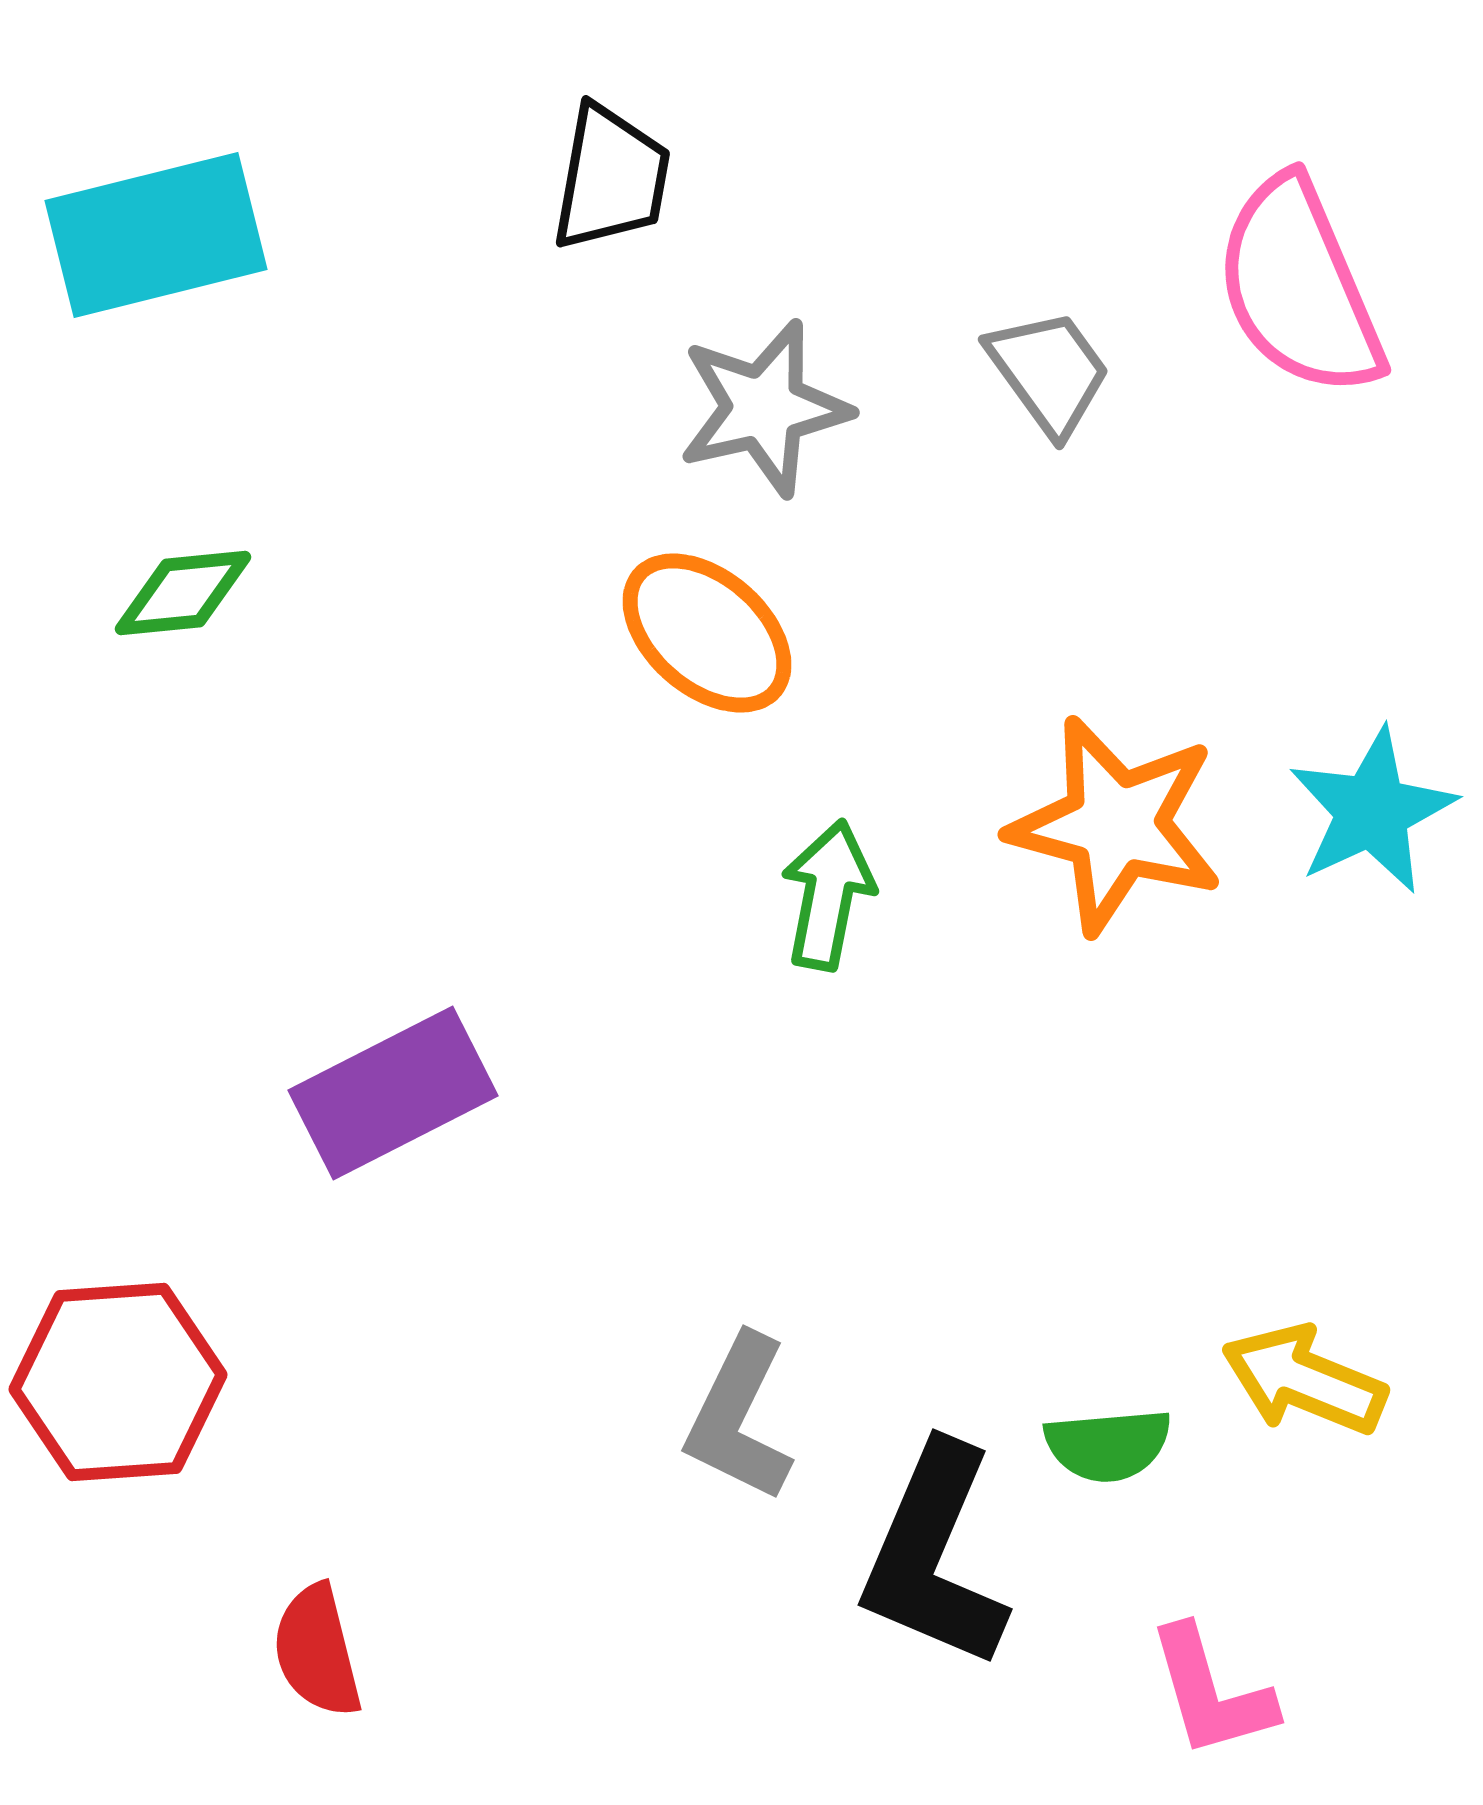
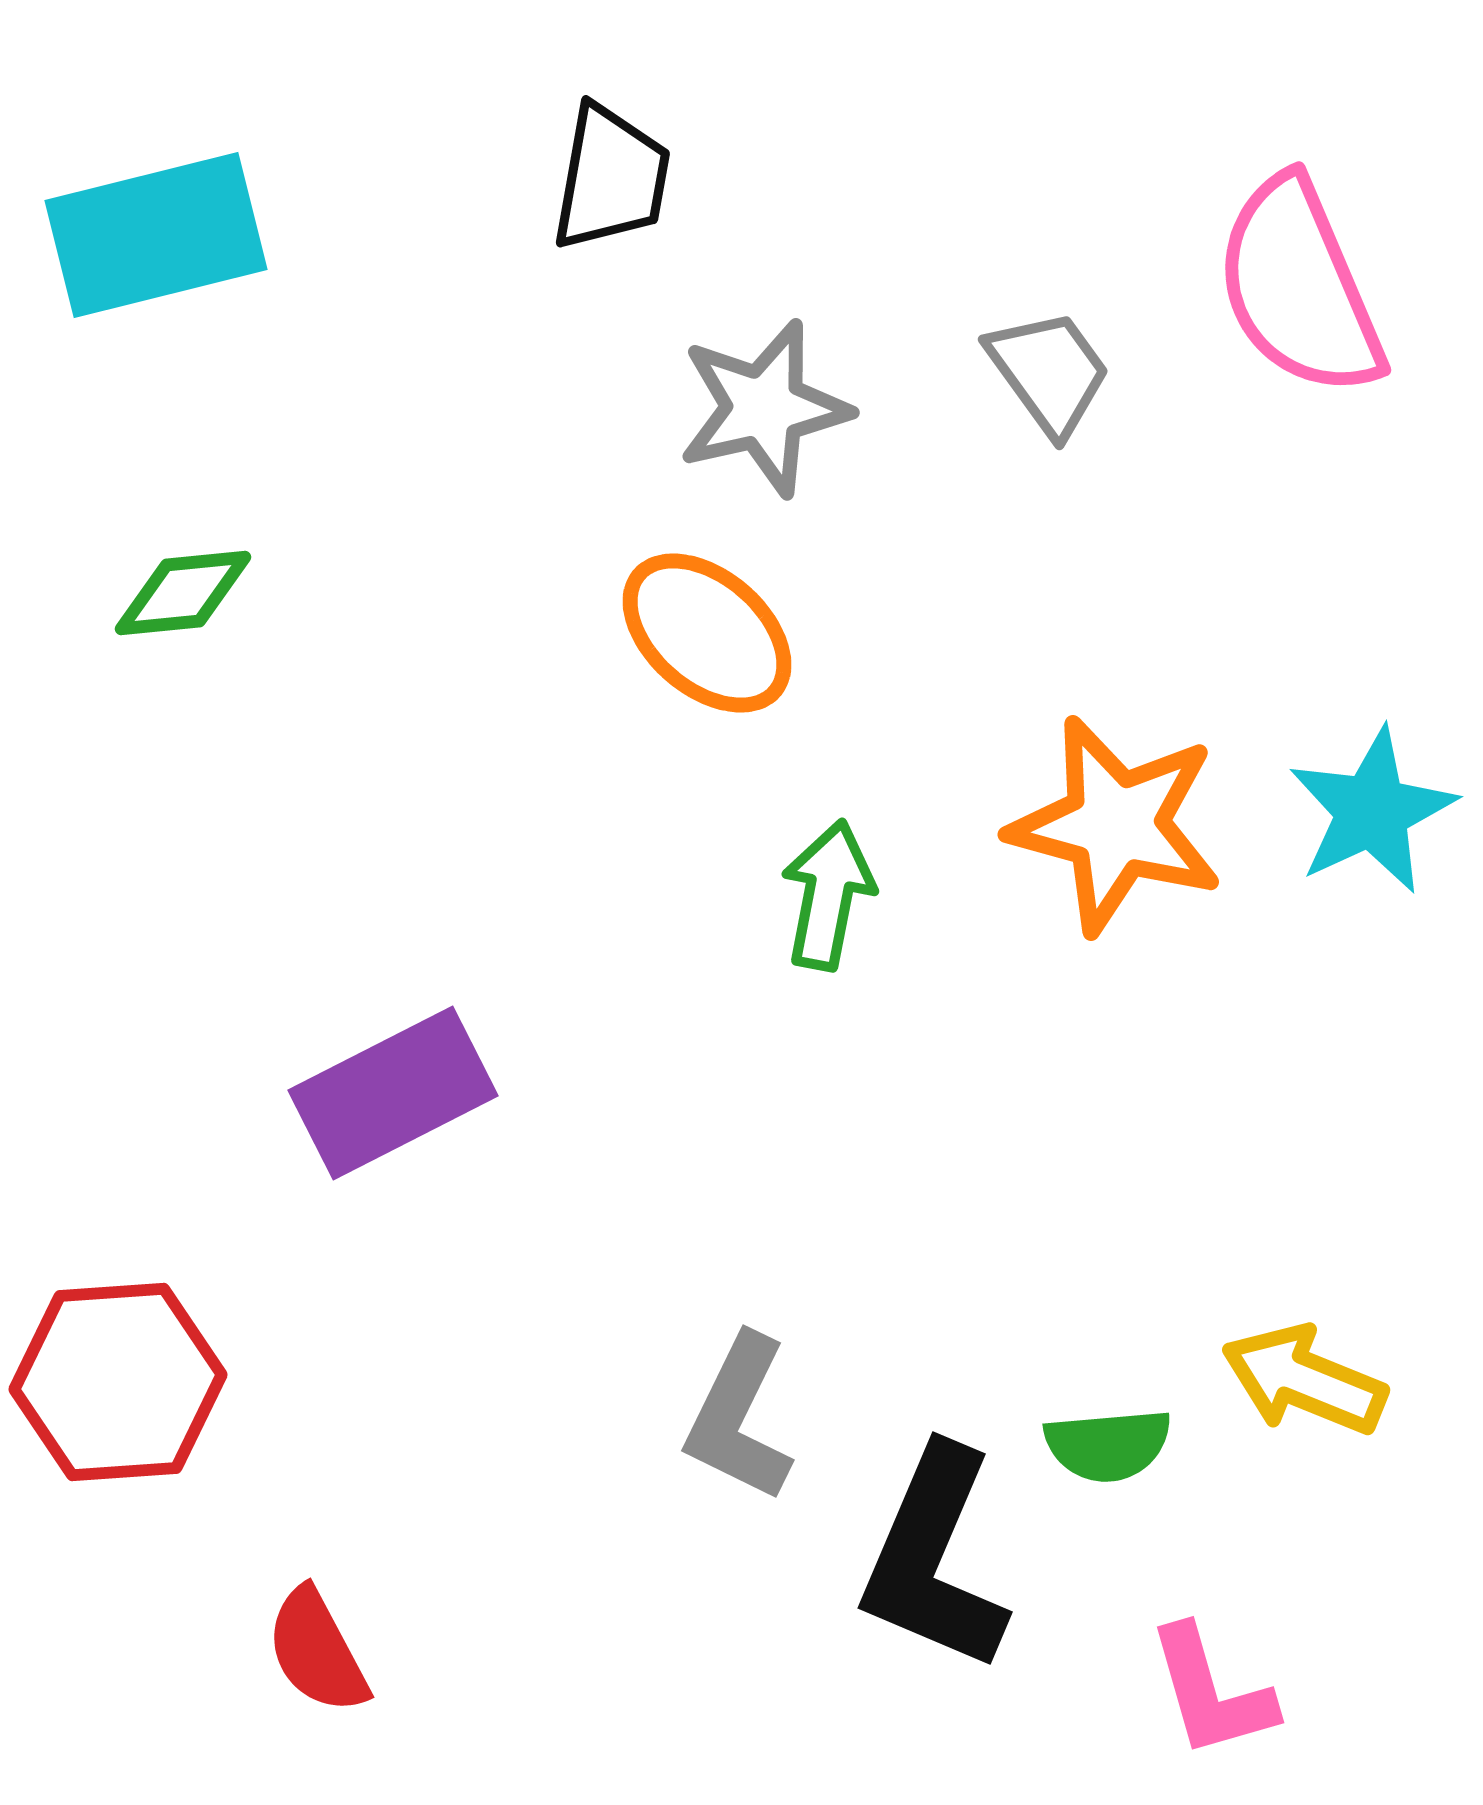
black L-shape: moved 3 px down
red semicircle: rotated 14 degrees counterclockwise
